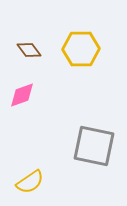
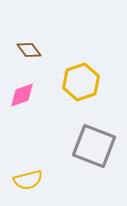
yellow hexagon: moved 33 px down; rotated 18 degrees counterclockwise
gray square: rotated 9 degrees clockwise
yellow semicircle: moved 2 px left, 2 px up; rotated 20 degrees clockwise
